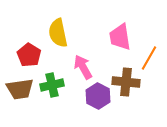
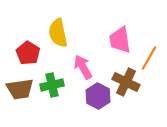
pink trapezoid: moved 3 px down
red pentagon: moved 1 px left, 2 px up
brown cross: rotated 20 degrees clockwise
